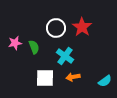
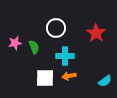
red star: moved 14 px right, 6 px down
cyan cross: rotated 36 degrees counterclockwise
orange arrow: moved 4 px left, 1 px up
